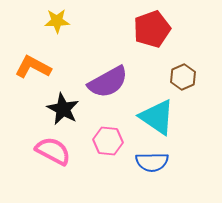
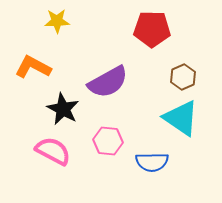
red pentagon: rotated 21 degrees clockwise
cyan triangle: moved 24 px right, 1 px down
